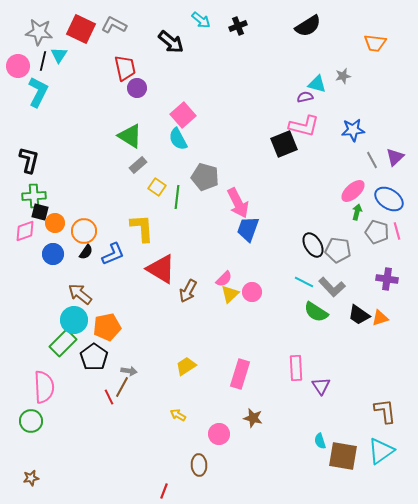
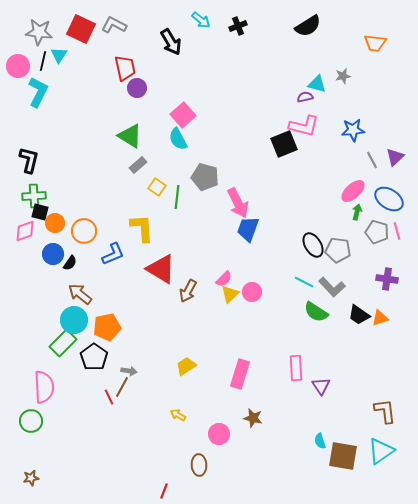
black arrow at (171, 42): rotated 20 degrees clockwise
black semicircle at (86, 252): moved 16 px left, 11 px down
